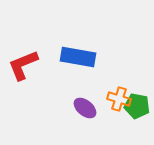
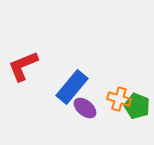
blue rectangle: moved 6 px left, 30 px down; rotated 60 degrees counterclockwise
red L-shape: moved 1 px down
green pentagon: rotated 10 degrees clockwise
